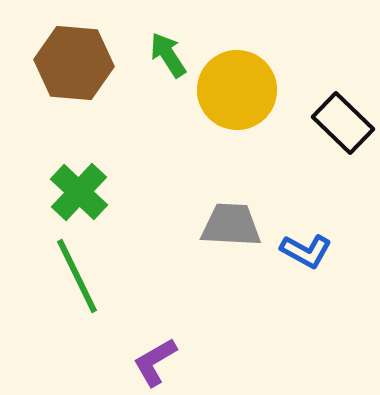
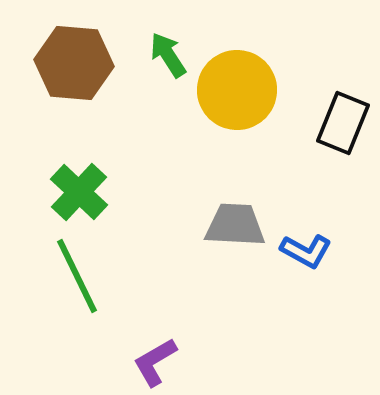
black rectangle: rotated 68 degrees clockwise
gray trapezoid: moved 4 px right
